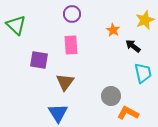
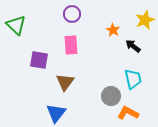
cyan trapezoid: moved 10 px left, 6 px down
blue triangle: moved 2 px left; rotated 10 degrees clockwise
